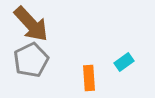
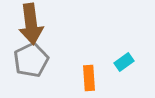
brown arrow: rotated 36 degrees clockwise
